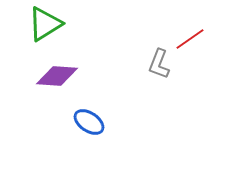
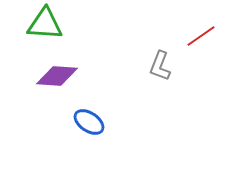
green triangle: rotated 36 degrees clockwise
red line: moved 11 px right, 3 px up
gray L-shape: moved 1 px right, 2 px down
